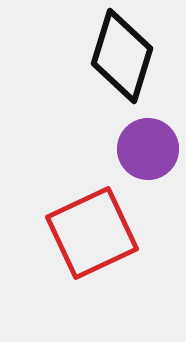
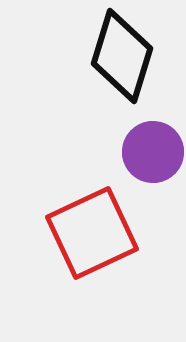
purple circle: moved 5 px right, 3 px down
